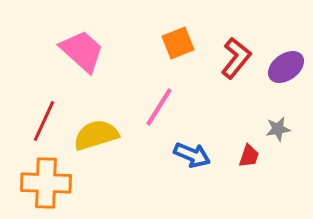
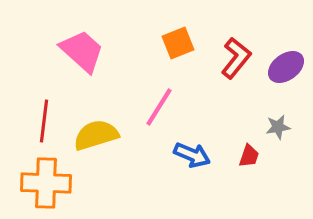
red line: rotated 18 degrees counterclockwise
gray star: moved 2 px up
